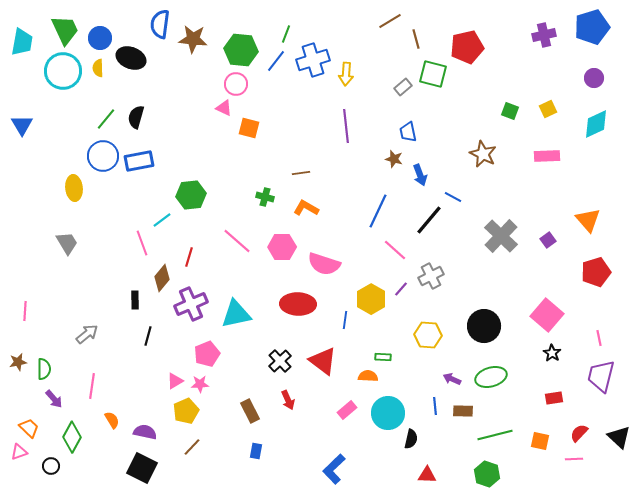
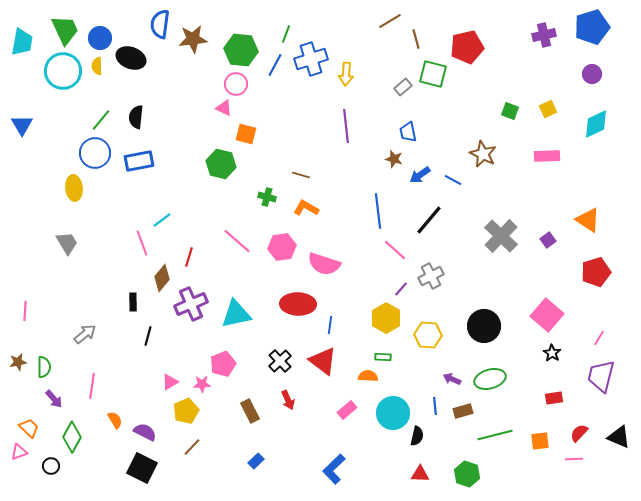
brown star at (193, 39): rotated 12 degrees counterclockwise
blue cross at (313, 60): moved 2 px left, 1 px up
blue line at (276, 61): moved 1 px left, 4 px down; rotated 10 degrees counterclockwise
yellow semicircle at (98, 68): moved 1 px left, 2 px up
purple circle at (594, 78): moved 2 px left, 4 px up
black semicircle at (136, 117): rotated 10 degrees counterclockwise
green line at (106, 119): moved 5 px left, 1 px down
orange square at (249, 128): moved 3 px left, 6 px down
blue circle at (103, 156): moved 8 px left, 3 px up
brown line at (301, 173): moved 2 px down; rotated 24 degrees clockwise
blue arrow at (420, 175): rotated 75 degrees clockwise
green hexagon at (191, 195): moved 30 px right, 31 px up; rotated 20 degrees clockwise
green cross at (265, 197): moved 2 px right
blue line at (453, 197): moved 17 px up
blue line at (378, 211): rotated 32 degrees counterclockwise
orange triangle at (588, 220): rotated 16 degrees counterclockwise
pink hexagon at (282, 247): rotated 8 degrees counterclockwise
yellow hexagon at (371, 299): moved 15 px right, 19 px down
black rectangle at (135, 300): moved 2 px left, 2 px down
blue line at (345, 320): moved 15 px left, 5 px down
gray arrow at (87, 334): moved 2 px left
pink line at (599, 338): rotated 42 degrees clockwise
pink pentagon at (207, 354): moved 16 px right, 10 px down
green semicircle at (44, 369): moved 2 px up
green ellipse at (491, 377): moved 1 px left, 2 px down
pink triangle at (175, 381): moved 5 px left, 1 px down
pink star at (200, 384): moved 2 px right
brown rectangle at (463, 411): rotated 18 degrees counterclockwise
cyan circle at (388, 413): moved 5 px right
orange semicircle at (112, 420): moved 3 px right
purple semicircle at (145, 432): rotated 15 degrees clockwise
black triangle at (619, 437): rotated 20 degrees counterclockwise
black semicircle at (411, 439): moved 6 px right, 3 px up
orange square at (540, 441): rotated 18 degrees counterclockwise
blue rectangle at (256, 451): moved 10 px down; rotated 35 degrees clockwise
green hexagon at (487, 474): moved 20 px left
red triangle at (427, 475): moved 7 px left, 1 px up
